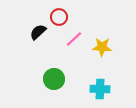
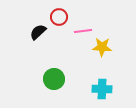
pink line: moved 9 px right, 8 px up; rotated 36 degrees clockwise
cyan cross: moved 2 px right
